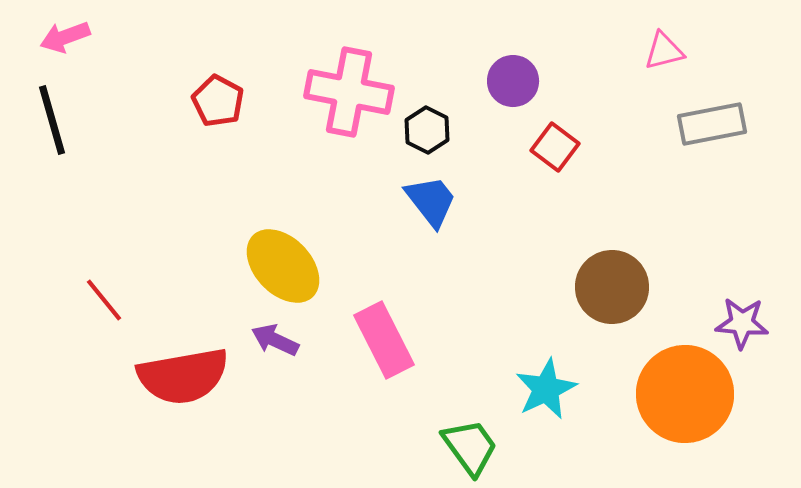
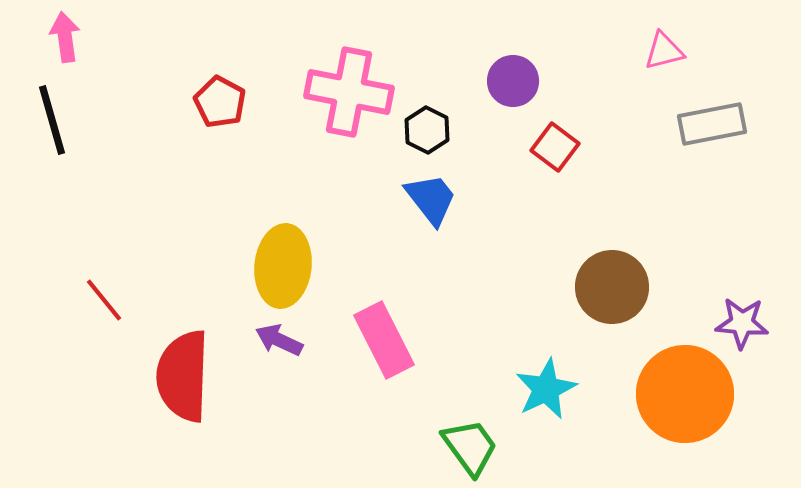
pink arrow: rotated 102 degrees clockwise
red pentagon: moved 2 px right, 1 px down
blue trapezoid: moved 2 px up
yellow ellipse: rotated 50 degrees clockwise
purple arrow: moved 4 px right
red semicircle: rotated 102 degrees clockwise
